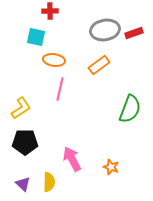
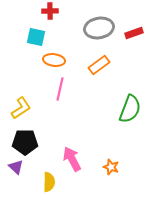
gray ellipse: moved 6 px left, 2 px up
purple triangle: moved 7 px left, 17 px up
